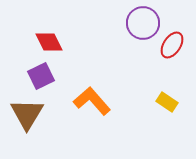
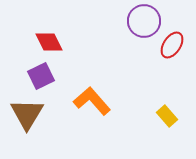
purple circle: moved 1 px right, 2 px up
yellow rectangle: moved 14 px down; rotated 15 degrees clockwise
